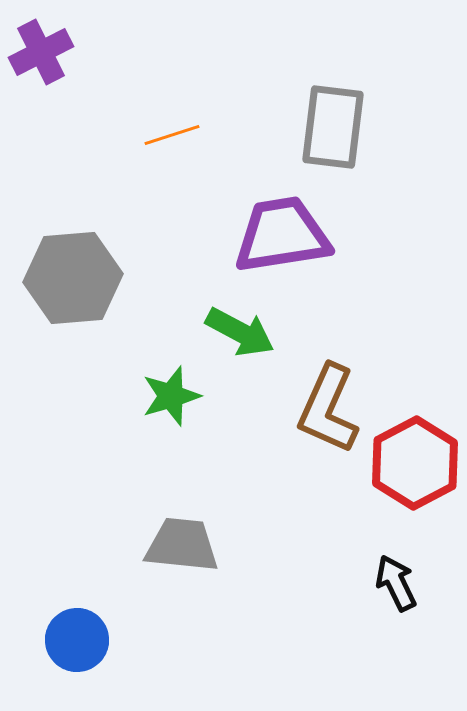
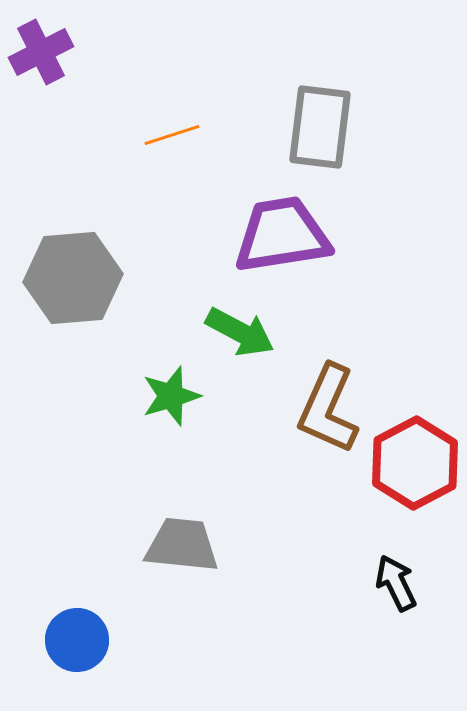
gray rectangle: moved 13 px left
